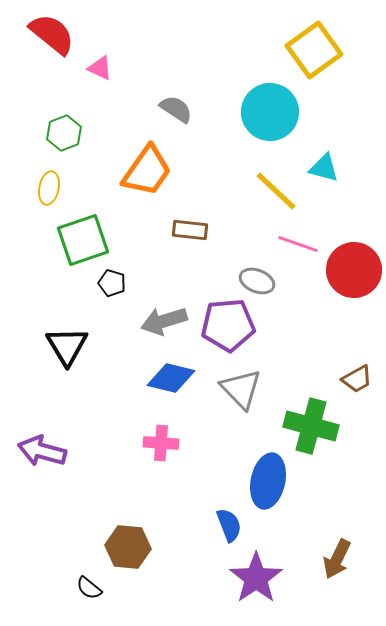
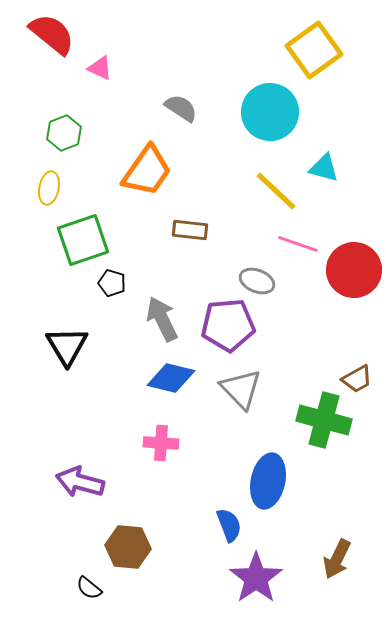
gray semicircle: moved 5 px right, 1 px up
gray arrow: moved 2 px left, 2 px up; rotated 81 degrees clockwise
green cross: moved 13 px right, 6 px up
purple arrow: moved 38 px right, 31 px down
